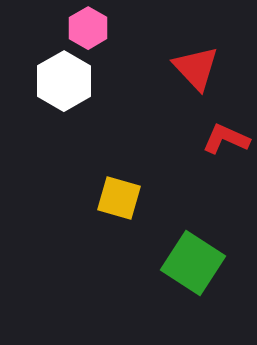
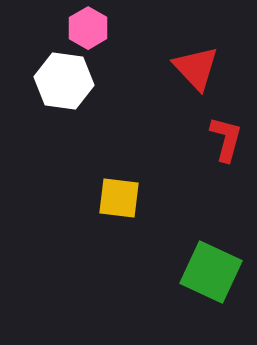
white hexagon: rotated 22 degrees counterclockwise
red L-shape: rotated 81 degrees clockwise
yellow square: rotated 9 degrees counterclockwise
green square: moved 18 px right, 9 px down; rotated 8 degrees counterclockwise
